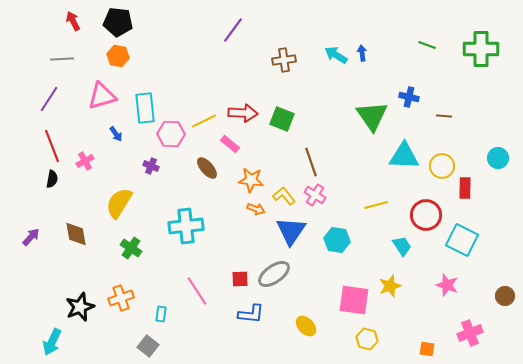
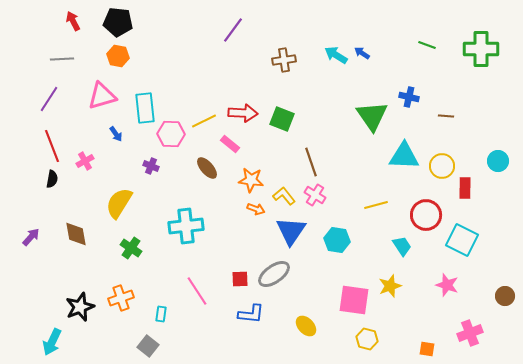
blue arrow at (362, 53): rotated 49 degrees counterclockwise
brown line at (444, 116): moved 2 px right
cyan circle at (498, 158): moved 3 px down
